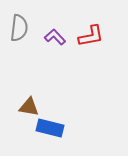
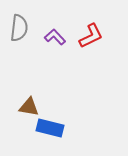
red L-shape: rotated 16 degrees counterclockwise
